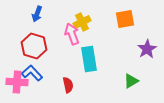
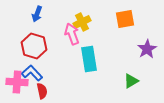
red semicircle: moved 26 px left, 6 px down
